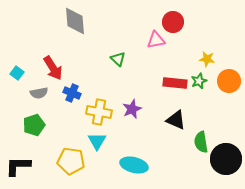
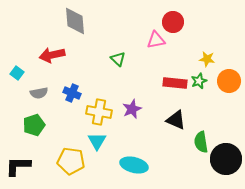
red arrow: moved 1 px left, 13 px up; rotated 110 degrees clockwise
